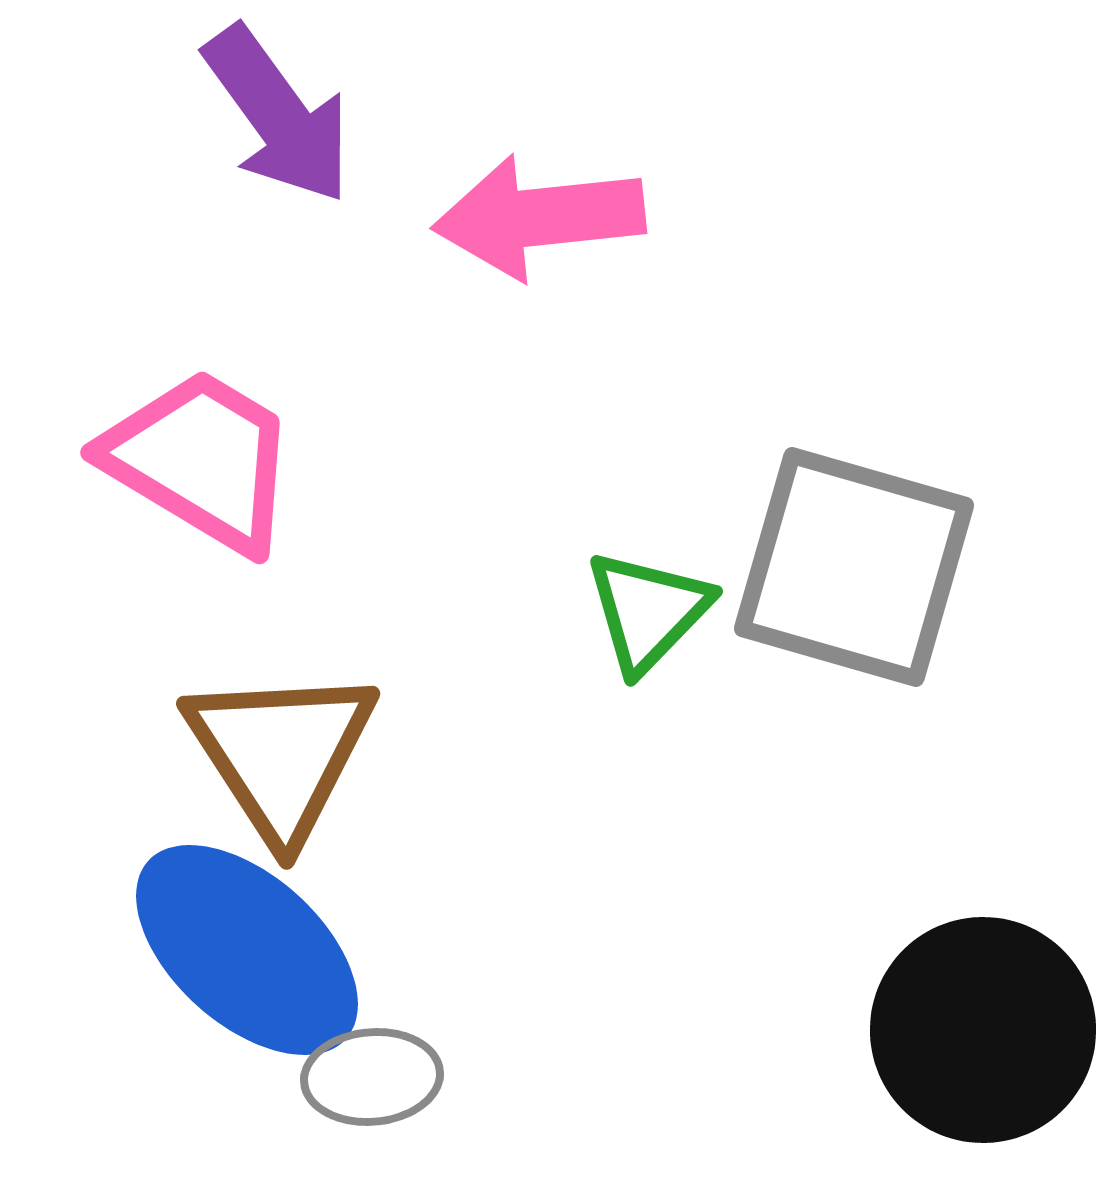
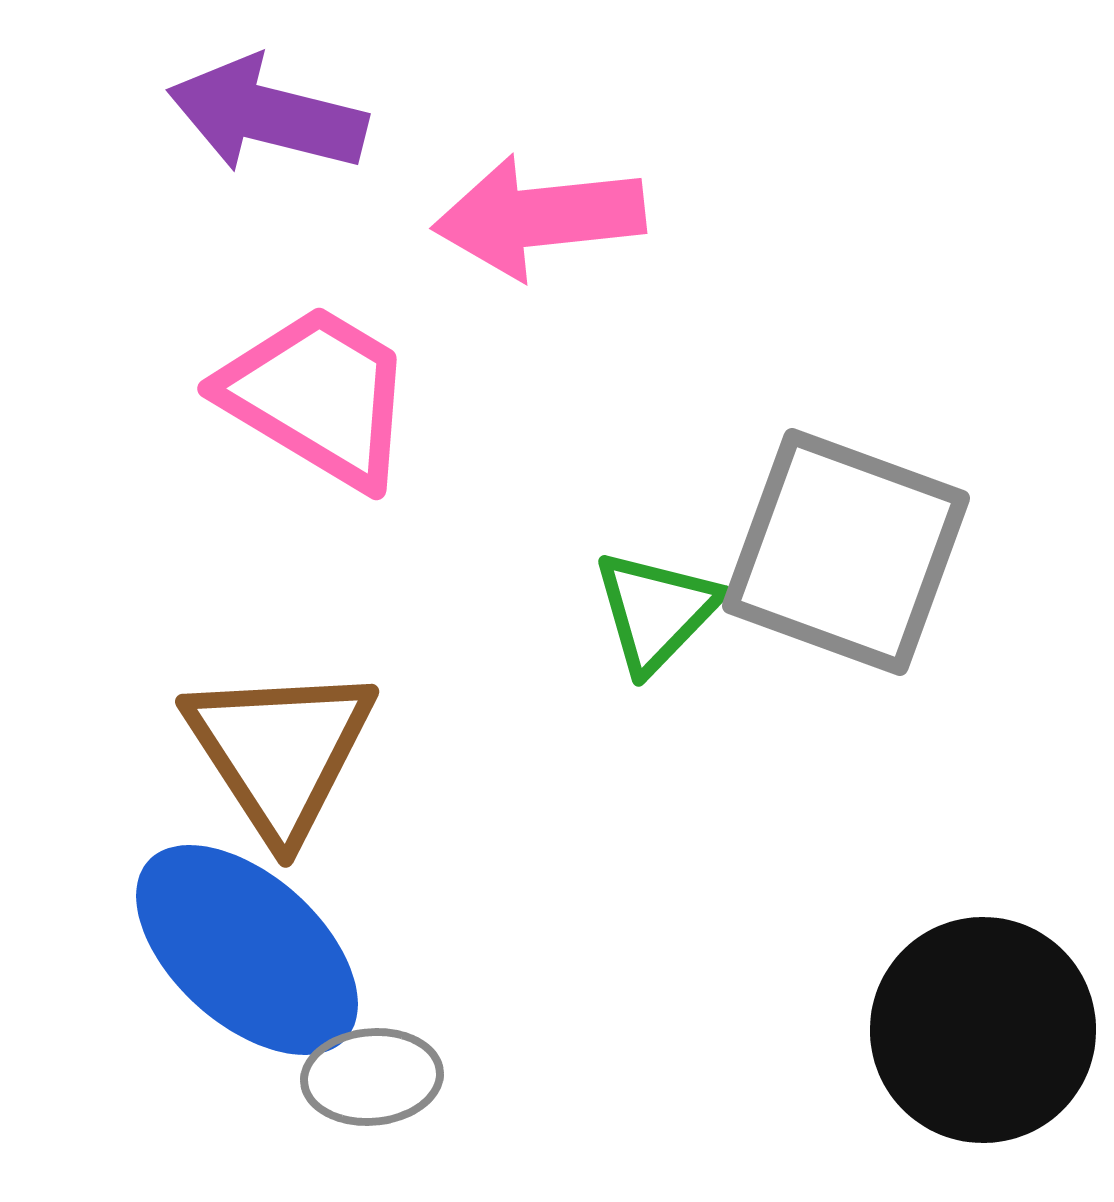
purple arrow: moved 11 px left; rotated 140 degrees clockwise
pink trapezoid: moved 117 px right, 64 px up
gray square: moved 8 px left, 15 px up; rotated 4 degrees clockwise
green triangle: moved 8 px right
brown triangle: moved 1 px left, 2 px up
